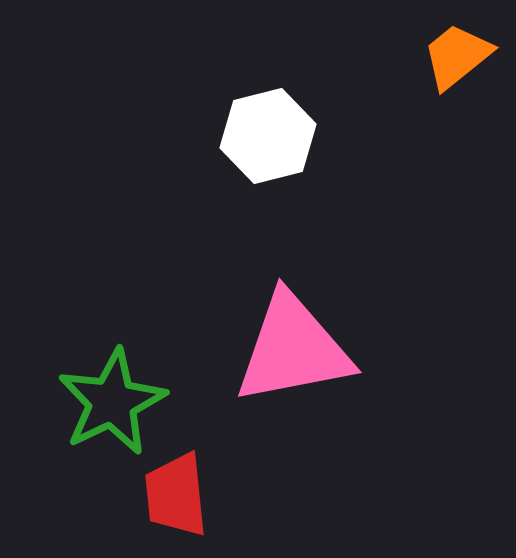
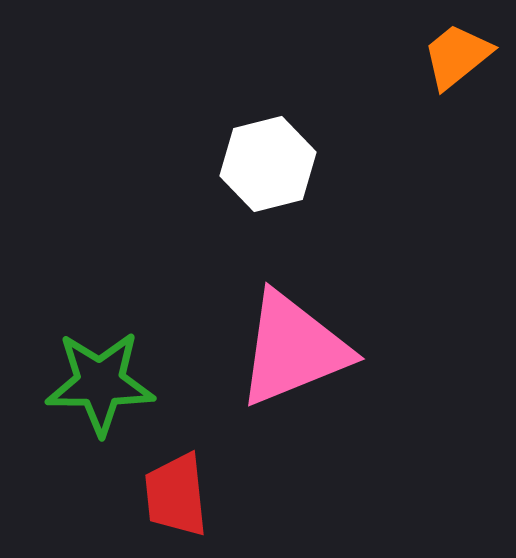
white hexagon: moved 28 px down
pink triangle: rotated 11 degrees counterclockwise
green star: moved 12 px left, 19 px up; rotated 26 degrees clockwise
